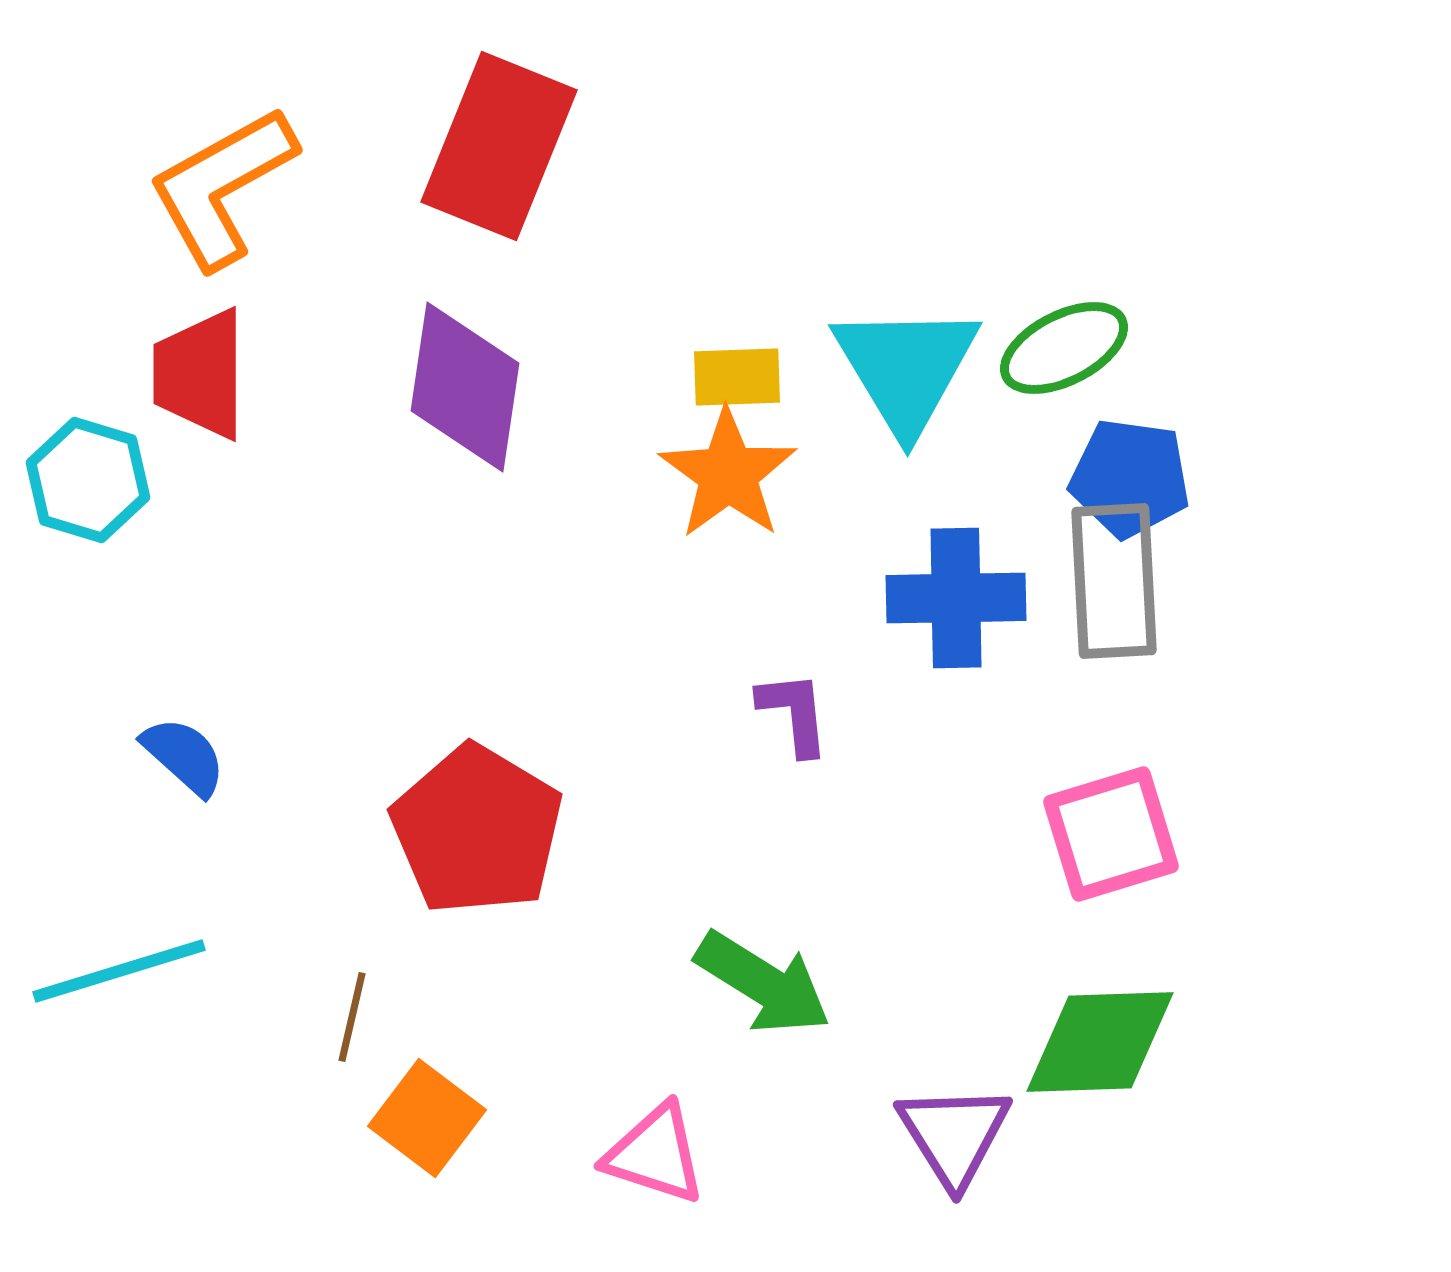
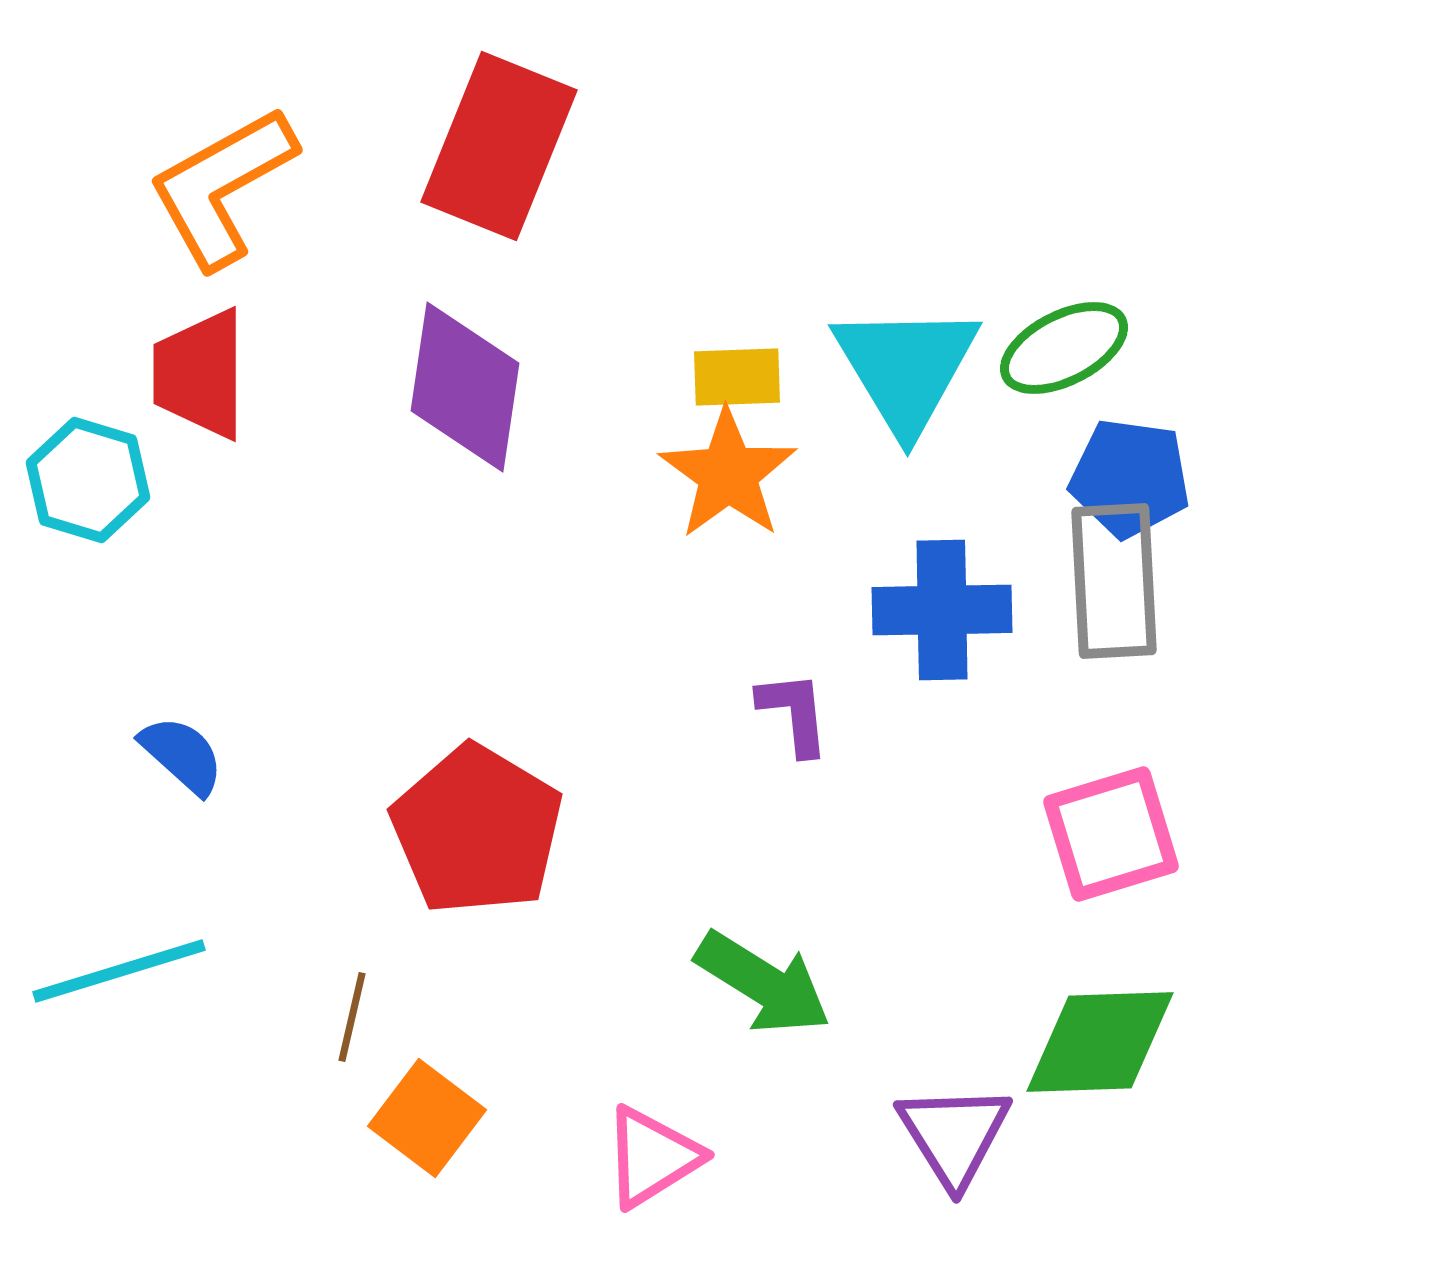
blue cross: moved 14 px left, 12 px down
blue semicircle: moved 2 px left, 1 px up
pink triangle: moved 3 px left, 3 px down; rotated 50 degrees counterclockwise
